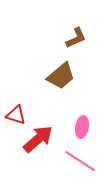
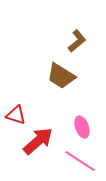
brown L-shape: moved 1 px right, 3 px down; rotated 15 degrees counterclockwise
brown trapezoid: rotated 72 degrees clockwise
pink ellipse: rotated 30 degrees counterclockwise
red arrow: moved 2 px down
